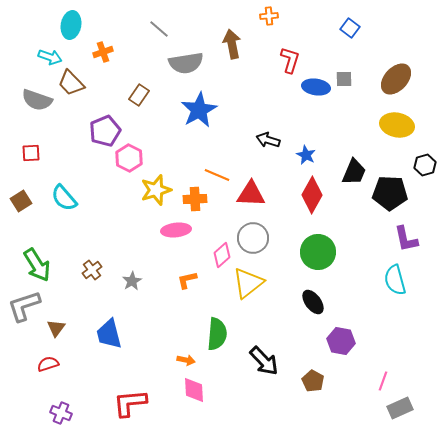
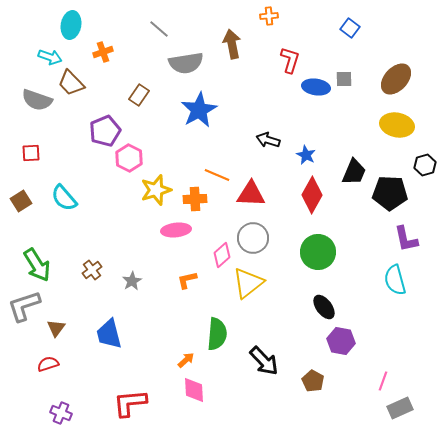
black ellipse at (313, 302): moved 11 px right, 5 px down
orange arrow at (186, 360): rotated 54 degrees counterclockwise
